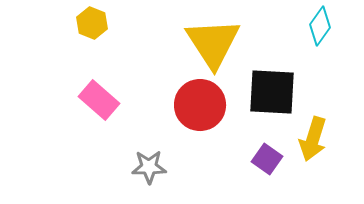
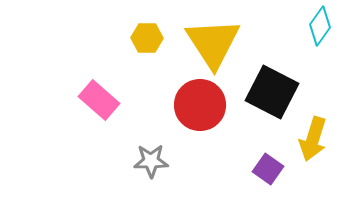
yellow hexagon: moved 55 px right, 15 px down; rotated 20 degrees counterclockwise
black square: rotated 24 degrees clockwise
purple square: moved 1 px right, 10 px down
gray star: moved 2 px right, 6 px up
